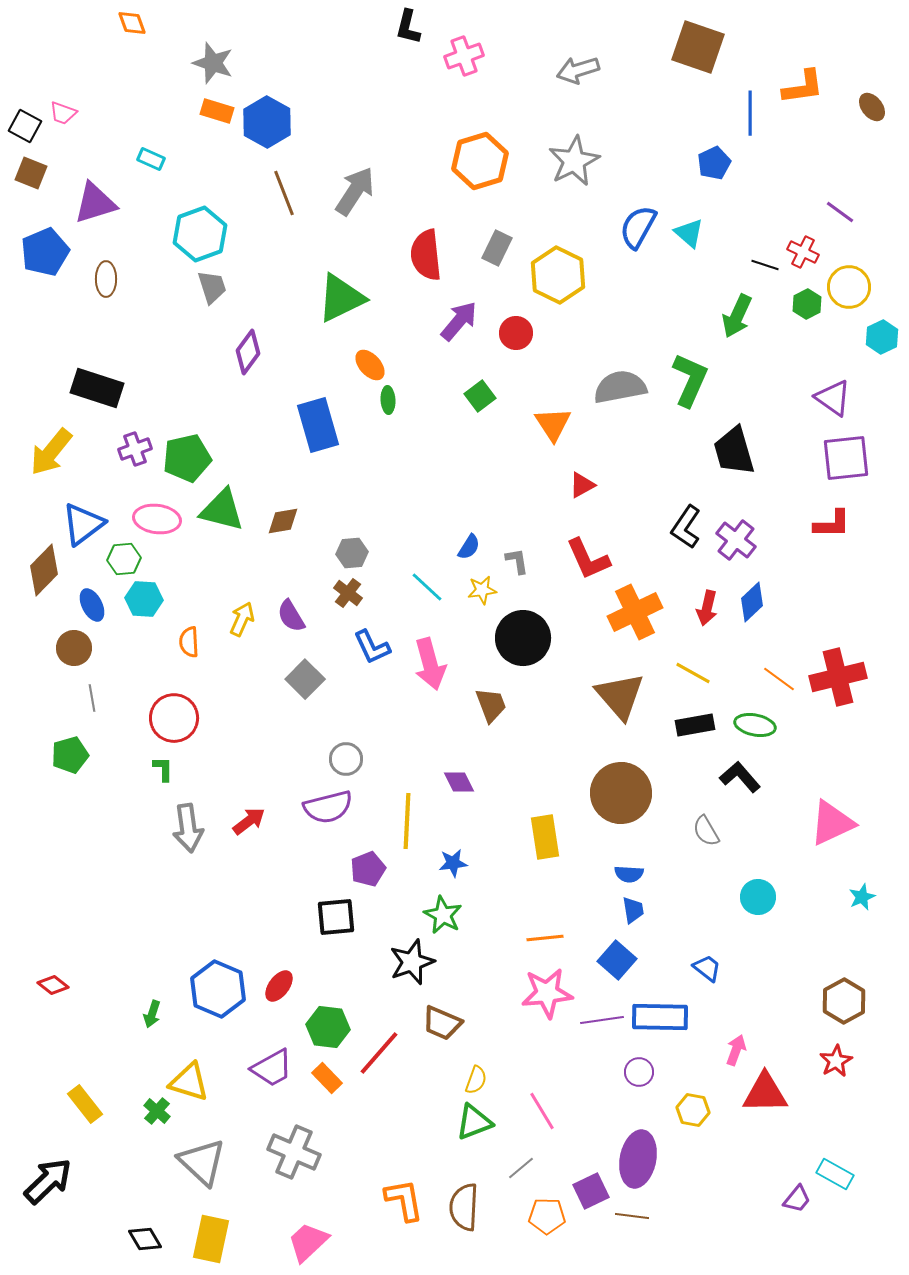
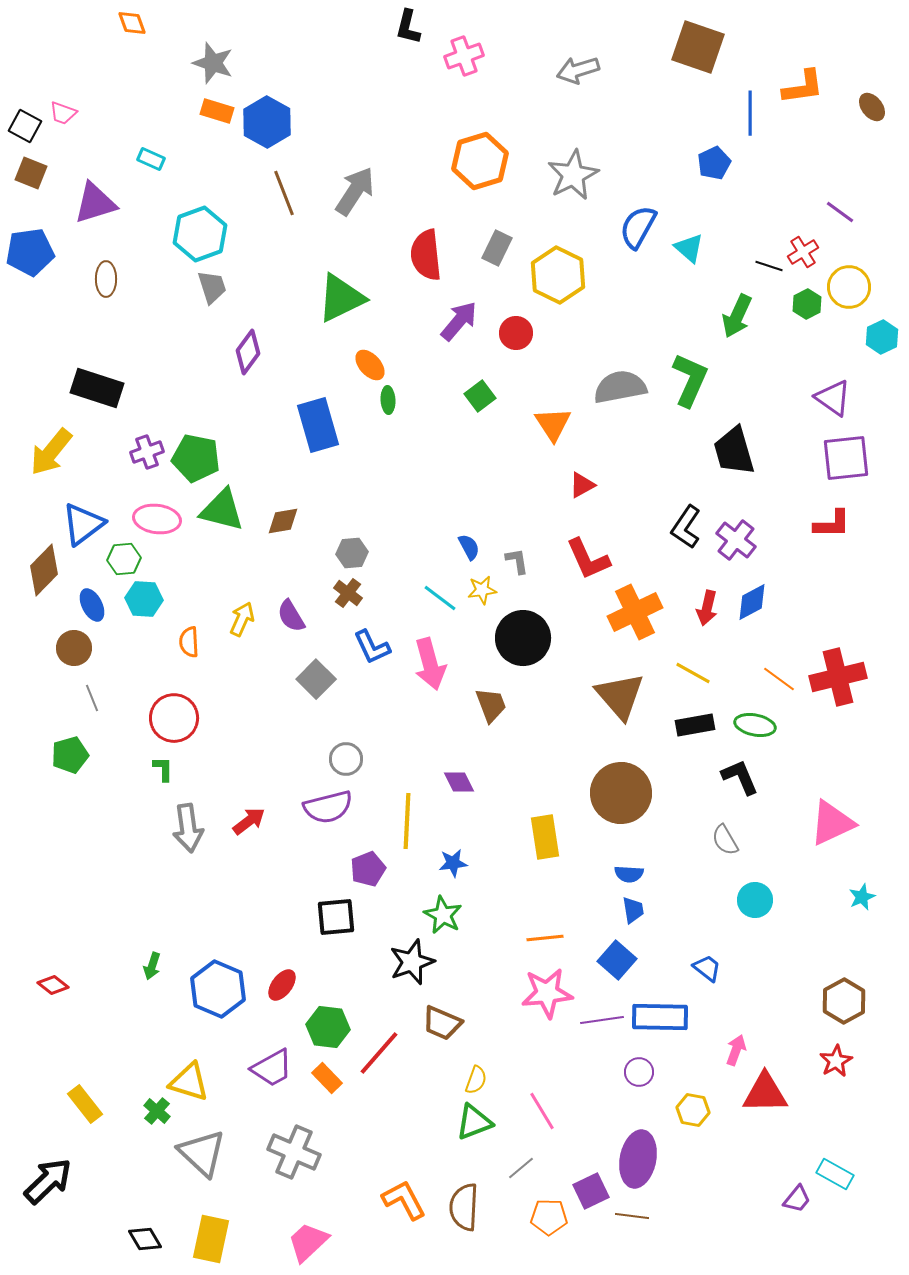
gray star at (574, 161): moved 1 px left, 14 px down
cyan triangle at (689, 233): moved 15 px down
blue pentagon at (45, 252): moved 15 px left; rotated 15 degrees clockwise
red cross at (803, 252): rotated 32 degrees clockwise
black line at (765, 265): moved 4 px right, 1 px down
purple cross at (135, 449): moved 12 px right, 3 px down
green pentagon at (187, 458): moved 9 px right; rotated 24 degrees clockwise
blue semicircle at (469, 547): rotated 60 degrees counterclockwise
cyan line at (427, 587): moved 13 px right, 11 px down; rotated 6 degrees counterclockwise
blue diamond at (752, 602): rotated 15 degrees clockwise
gray square at (305, 679): moved 11 px right
gray line at (92, 698): rotated 12 degrees counterclockwise
black L-shape at (740, 777): rotated 18 degrees clockwise
gray semicircle at (706, 831): moved 19 px right, 9 px down
cyan circle at (758, 897): moved 3 px left, 3 px down
red ellipse at (279, 986): moved 3 px right, 1 px up
green arrow at (152, 1014): moved 48 px up
gray triangle at (202, 1162): moved 9 px up
orange L-shape at (404, 1200): rotated 18 degrees counterclockwise
orange pentagon at (547, 1216): moved 2 px right, 1 px down
